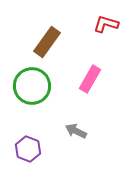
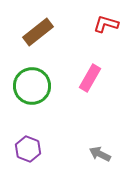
brown rectangle: moved 9 px left, 10 px up; rotated 16 degrees clockwise
pink rectangle: moved 1 px up
gray arrow: moved 24 px right, 23 px down
